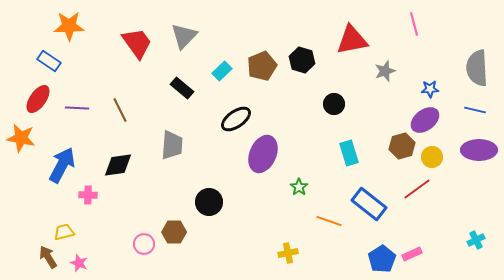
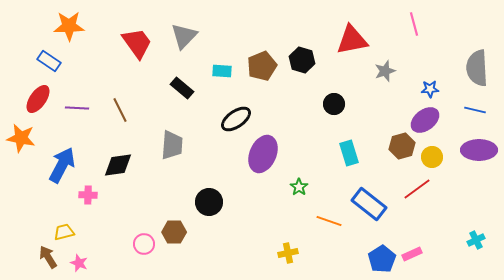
cyan rectangle at (222, 71): rotated 48 degrees clockwise
